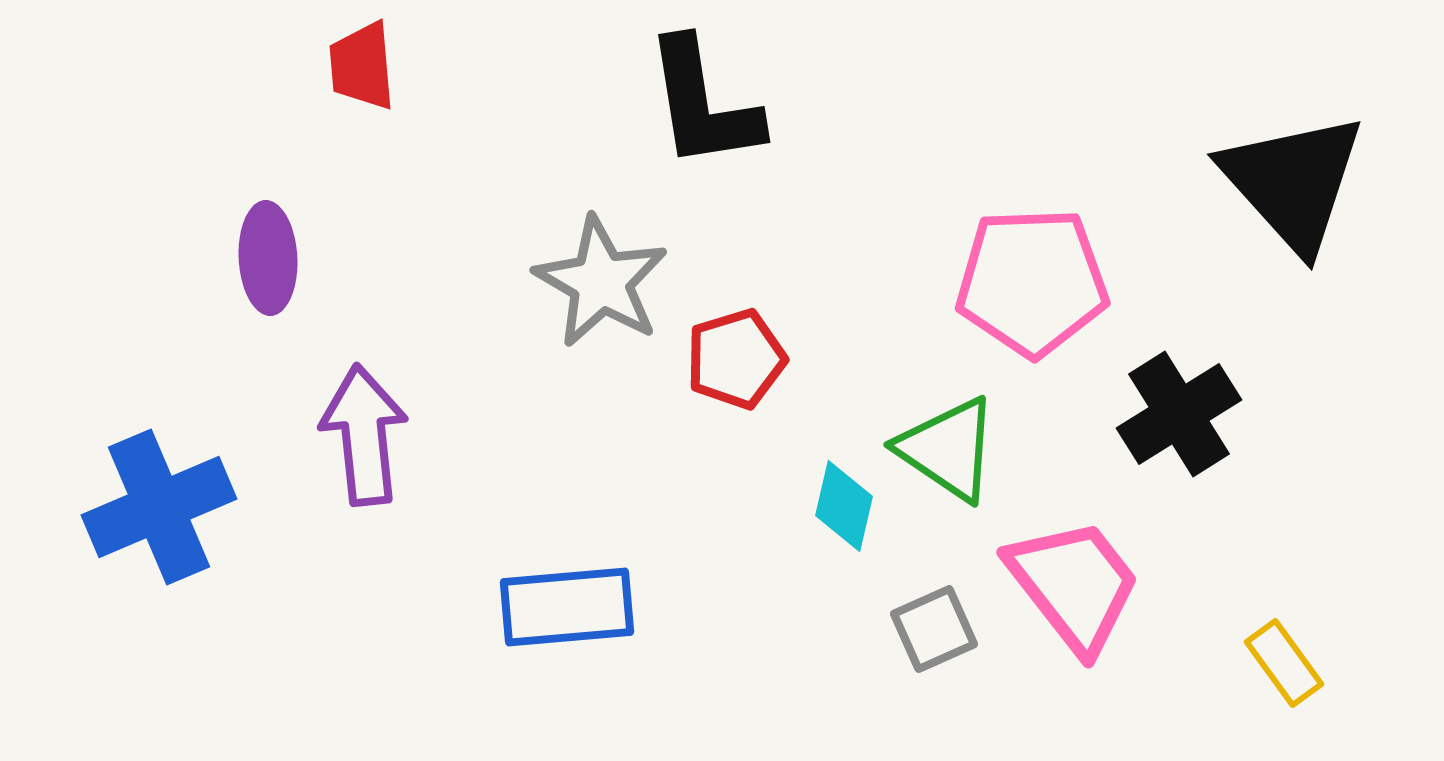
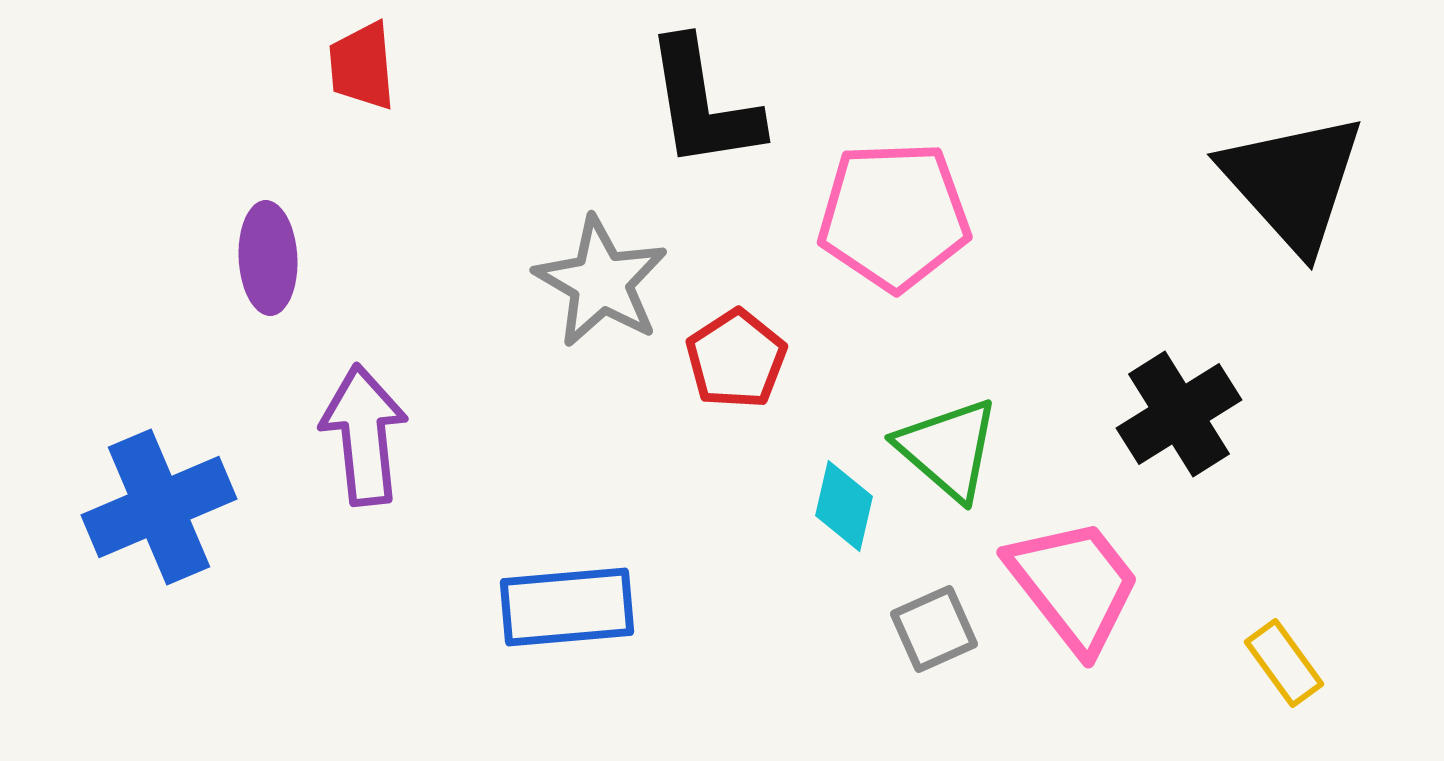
pink pentagon: moved 138 px left, 66 px up
red pentagon: rotated 16 degrees counterclockwise
green triangle: rotated 7 degrees clockwise
